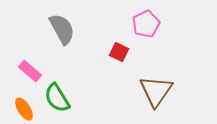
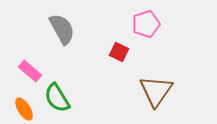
pink pentagon: rotated 8 degrees clockwise
